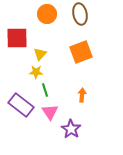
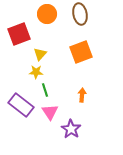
red square: moved 2 px right, 4 px up; rotated 20 degrees counterclockwise
